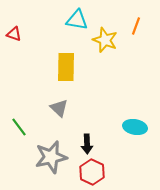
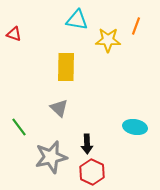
yellow star: moved 3 px right; rotated 20 degrees counterclockwise
